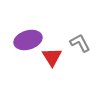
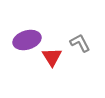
purple ellipse: moved 1 px left
